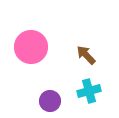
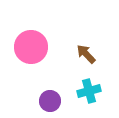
brown arrow: moved 1 px up
